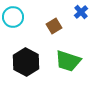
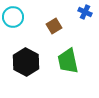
blue cross: moved 4 px right; rotated 24 degrees counterclockwise
green trapezoid: rotated 60 degrees clockwise
